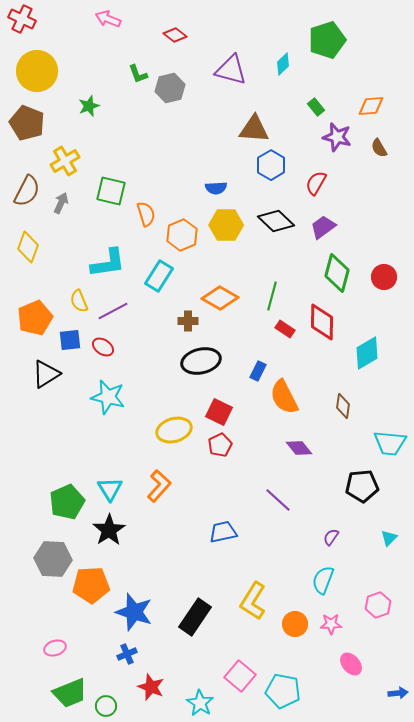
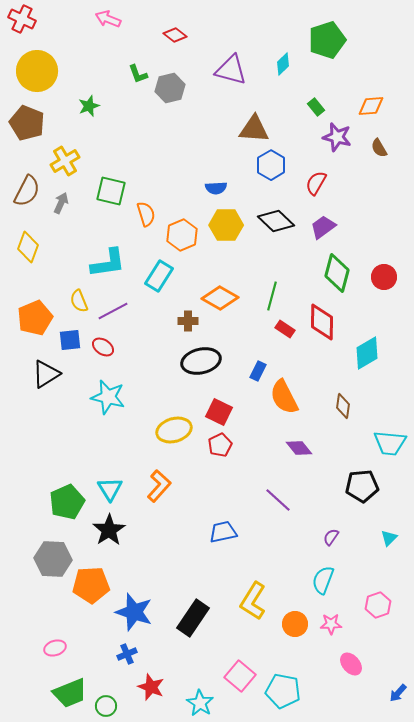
black rectangle at (195, 617): moved 2 px left, 1 px down
blue arrow at (398, 693): rotated 138 degrees clockwise
